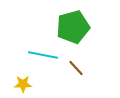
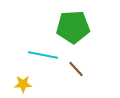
green pentagon: rotated 12 degrees clockwise
brown line: moved 1 px down
